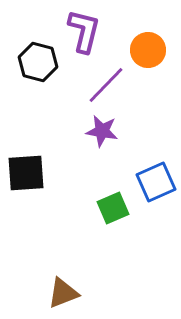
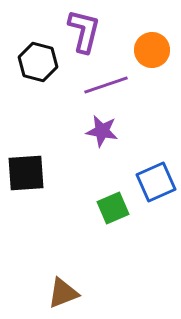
orange circle: moved 4 px right
purple line: rotated 27 degrees clockwise
